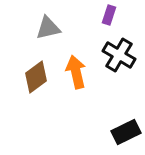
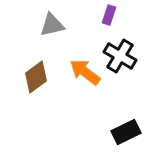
gray triangle: moved 4 px right, 3 px up
black cross: moved 1 px right, 1 px down
orange arrow: moved 9 px right; rotated 40 degrees counterclockwise
